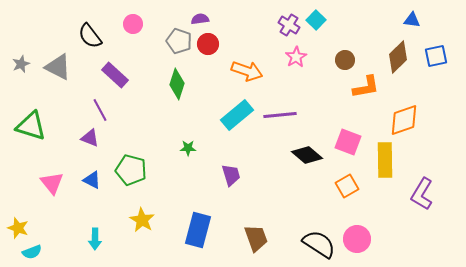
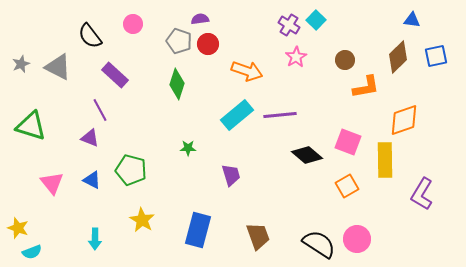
brown trapezoid at (256, 238): moved 2 px right, 2 px up
